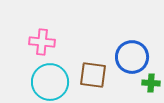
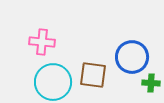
cyan circle: moved 3 px right
